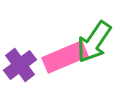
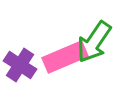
purple cross: rotated 20 degrees counterclockwise
